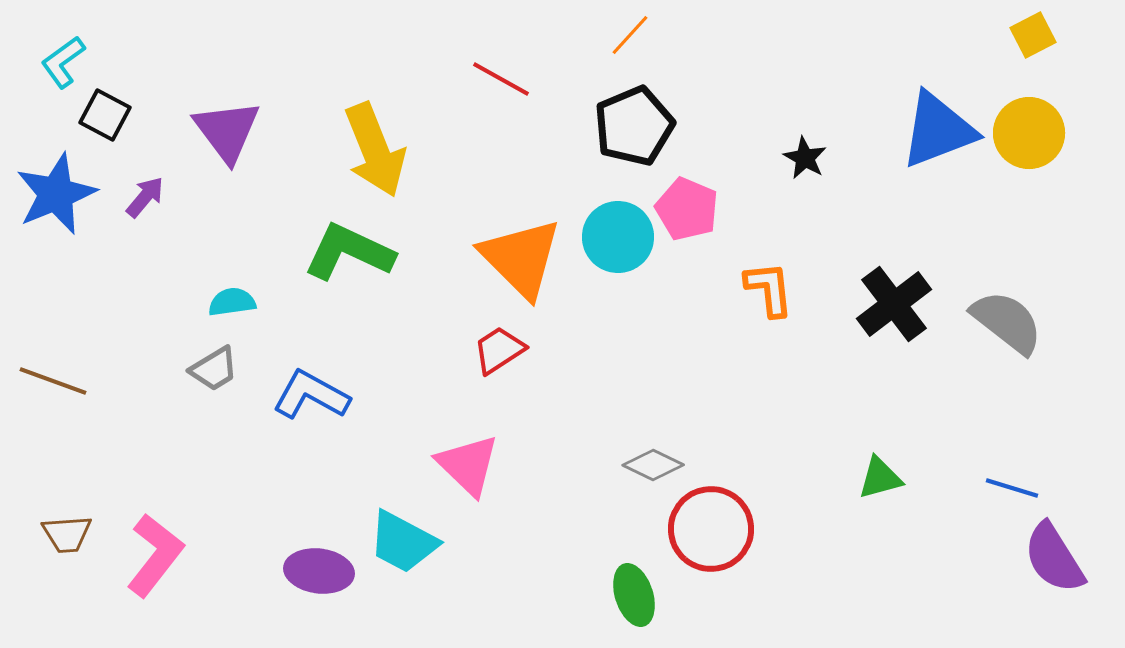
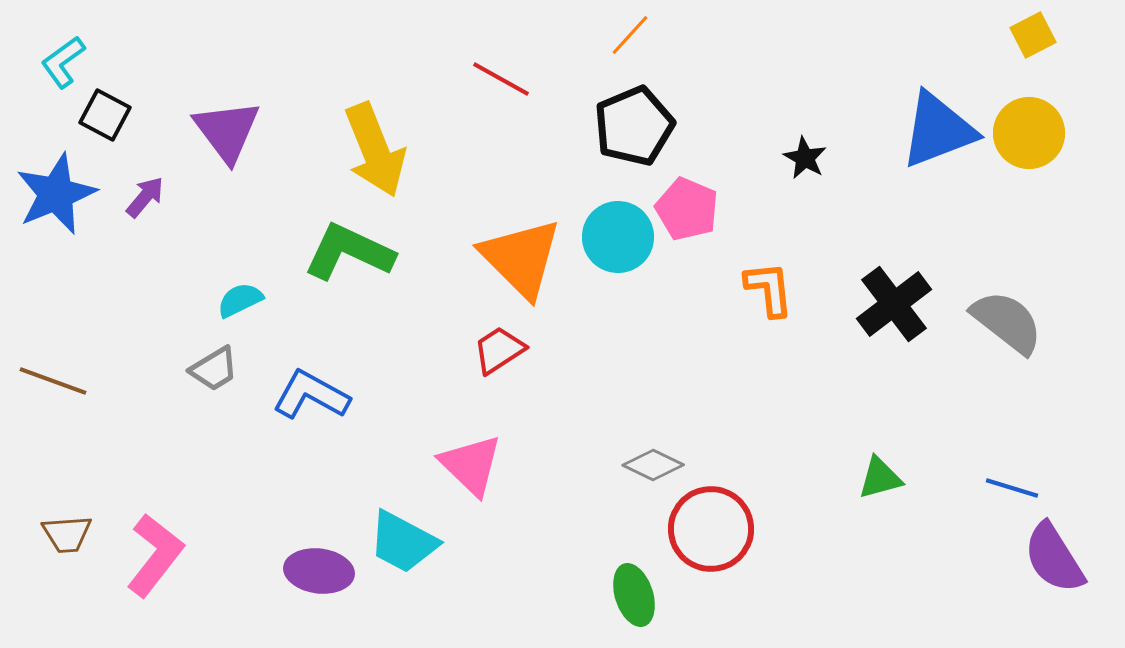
cyan semicircle: moved 8 px right, 2 px up; rotated 18 degrees counterclockwise
pink triangle: moved 3 px right
